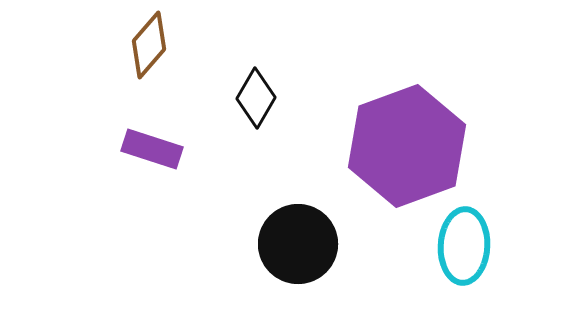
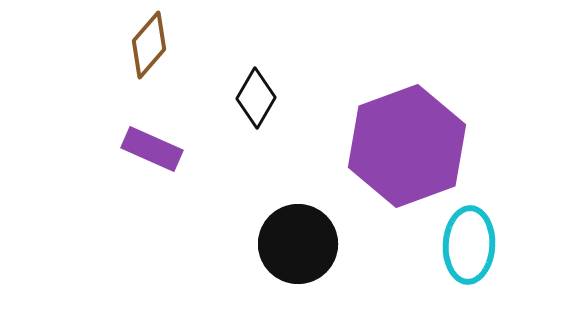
purple rectangle: rotated 6 degrees clockwise
cyan ellipse: moved 5 px right, 1 px up
